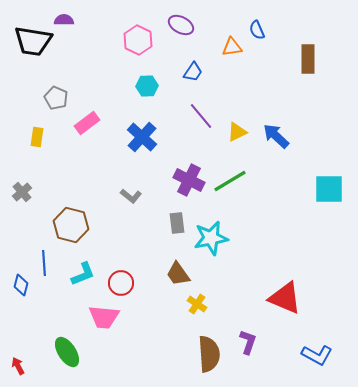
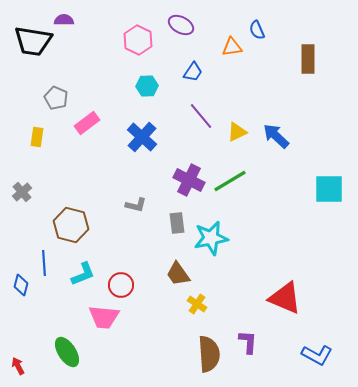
gray L-shape: moved 5 px right, 9 px down; rotated 25 degrees counterclockwise
red circle: moved 2 px down
purple L-shape: rotated 15 degrees counterclockwise
